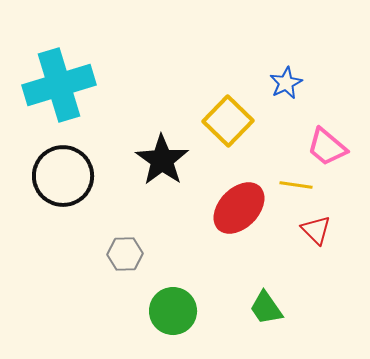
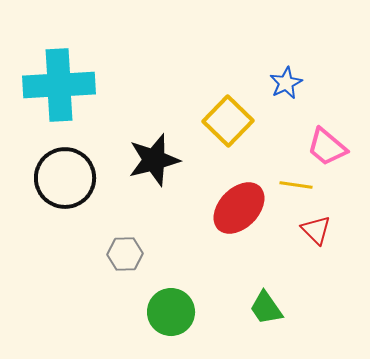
cyan cross: rotated 14 degrees clockwise
black star: moved 8 px left; rotated 22 degrees clockwise
black circle: moved 2 px right, 2 px down
green circle: moved 2 px left, 1 px down
